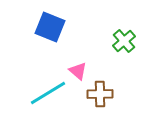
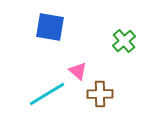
blue square: rotated 12 degrees counterclockwise
cyan line: moved 1 px left, 1 px down
